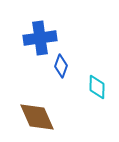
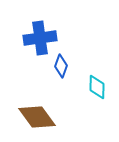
brown diamond: rotated 12 degrees counterclockwise
